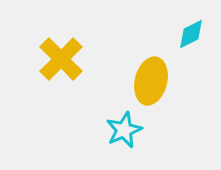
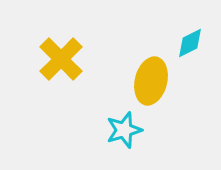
cyan diamond: moved 1 px left, 9 px down
cyan star: rotated 6 degrees clockwise
